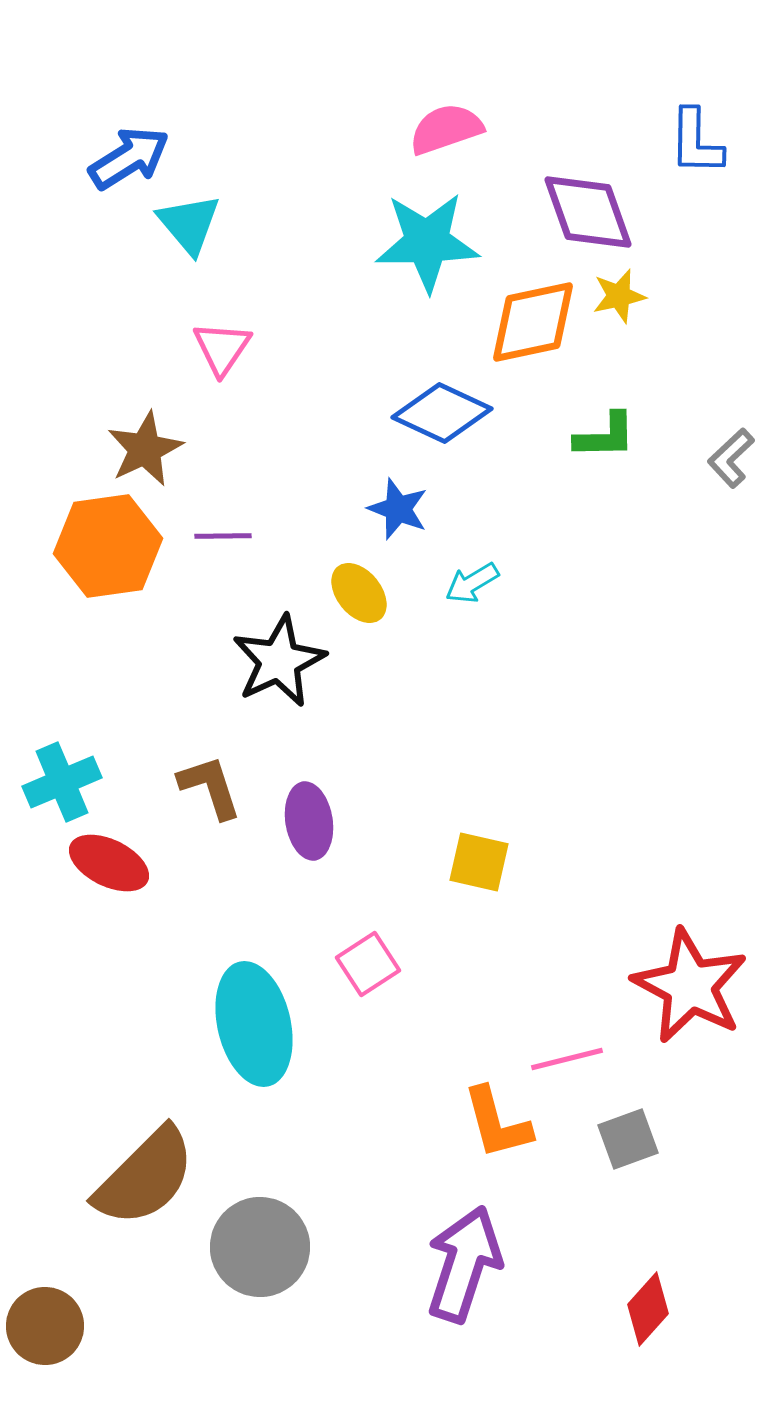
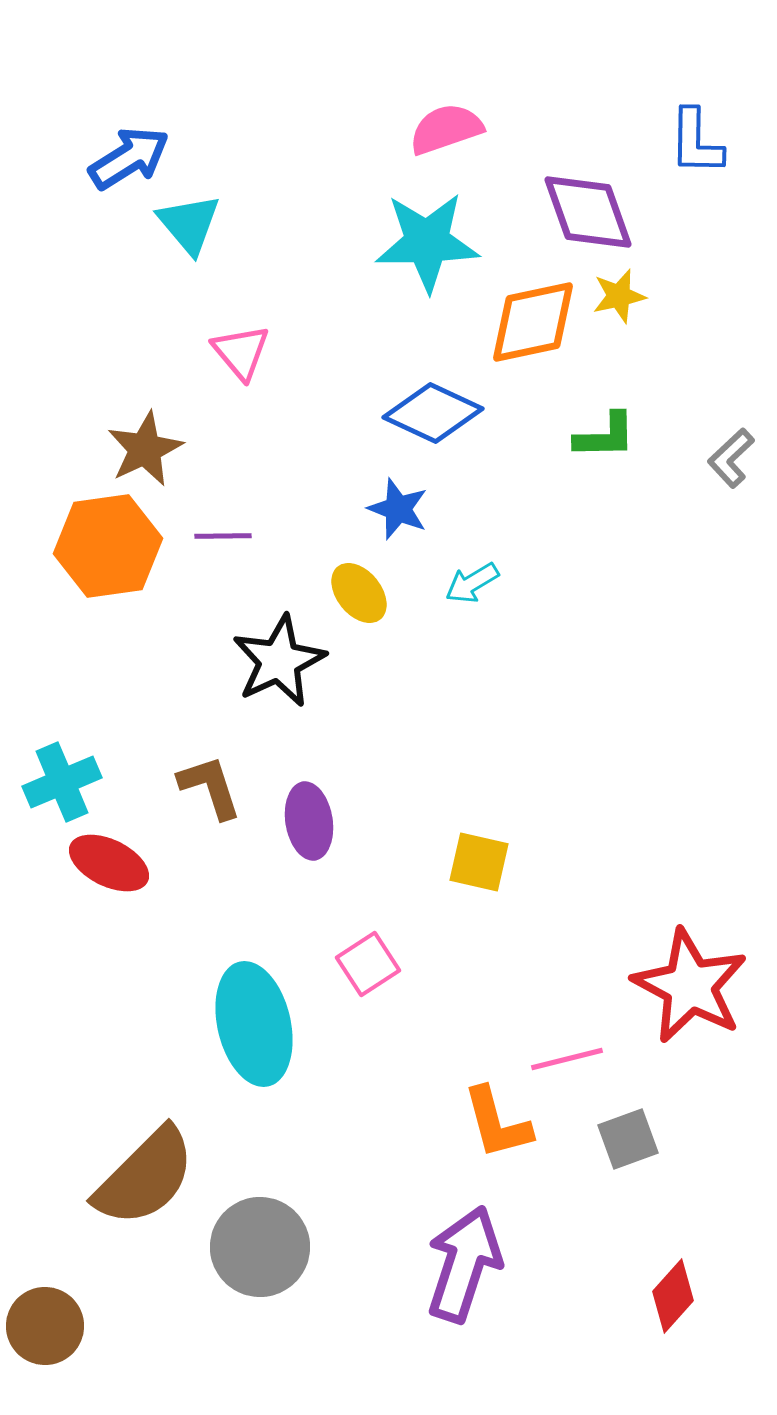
pink triangle: moved 19 px right, 4 px down; rotated 14 degrees counterclockwise
blue diamond: moved 9 px left
red diamond: moved 25 px right, 13 px up
